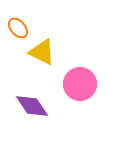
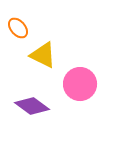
yellow triangle: moved 1 px right, 3 px down
purple diamond: rotated 20 degrees counterclockwise
